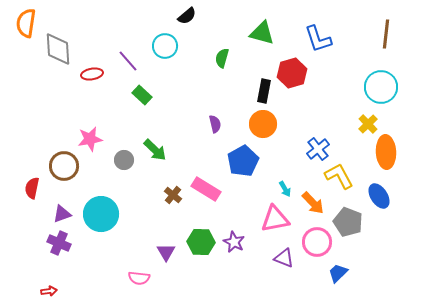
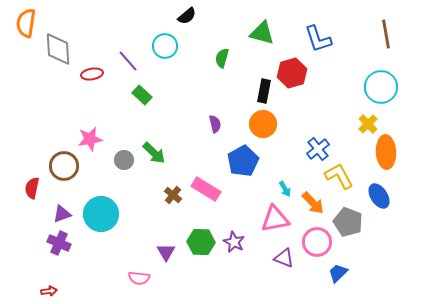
brown line at (386, 34): rotated 16 degrees counterclockwise
green arrow at (155, 150): moved 1 px left, 3 px down
